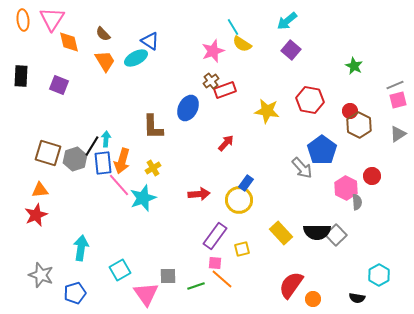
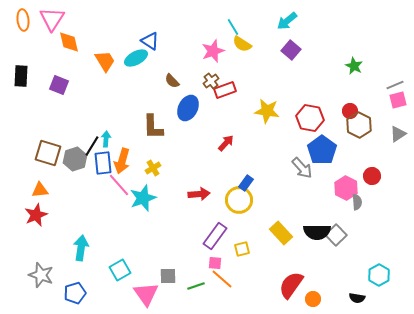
brown semicircle at (103, 34): moved 69 px right, 47 px down
red hexagon at (310, 100): moved 18 px down
